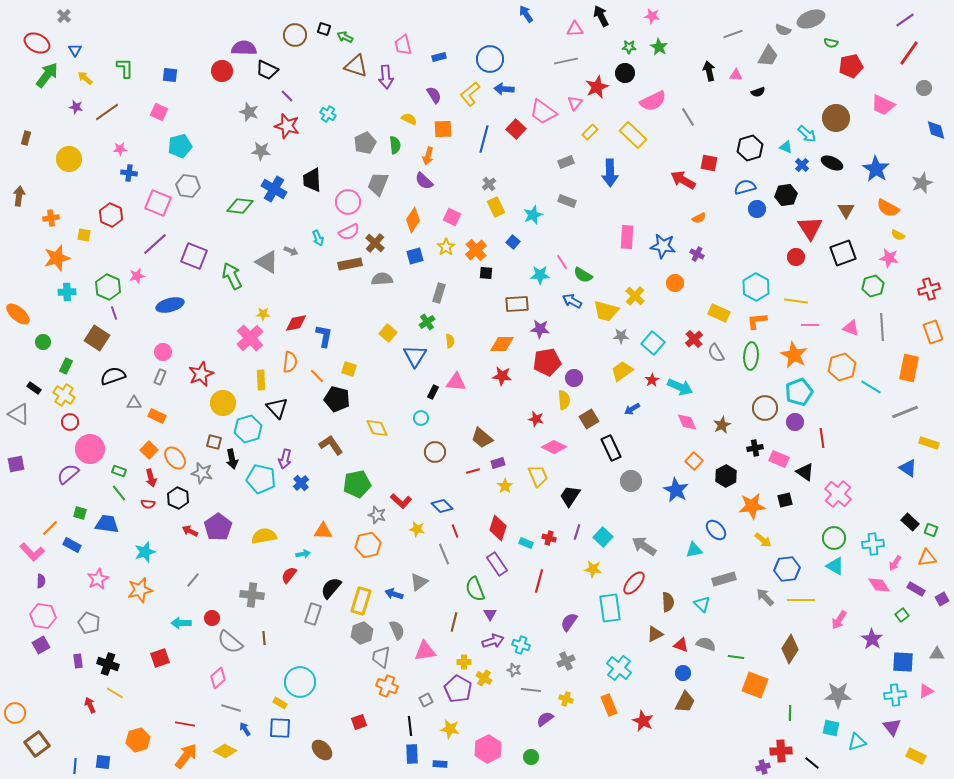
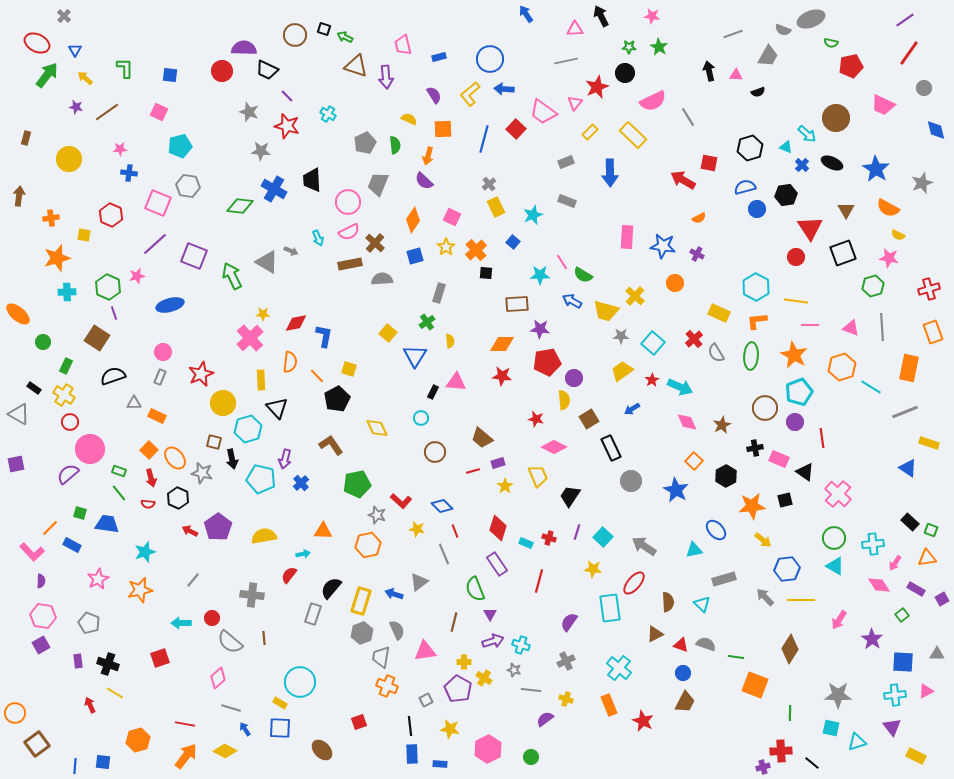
black pentagon at (337, 399): rotated 30 degrees clockwise
